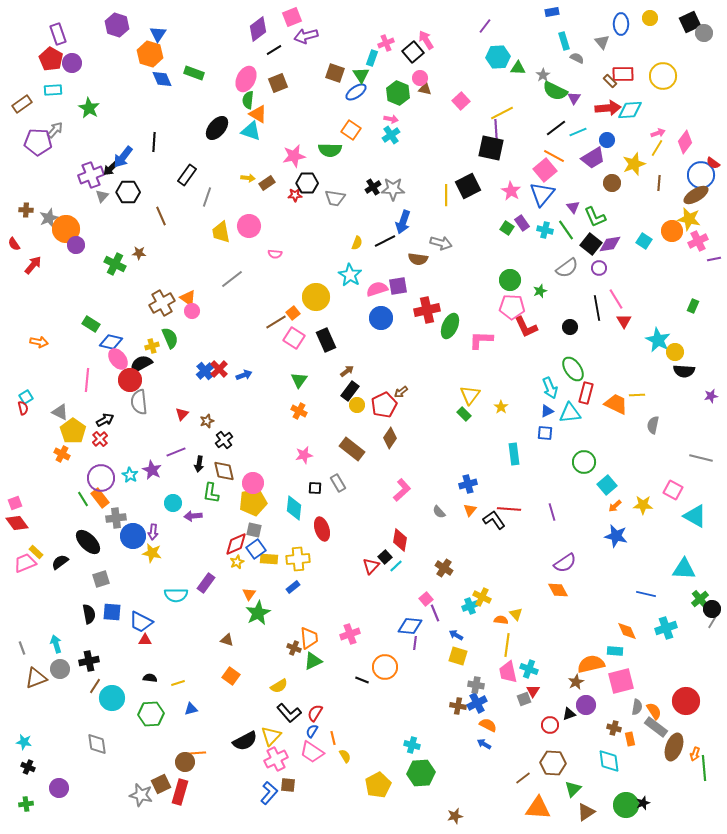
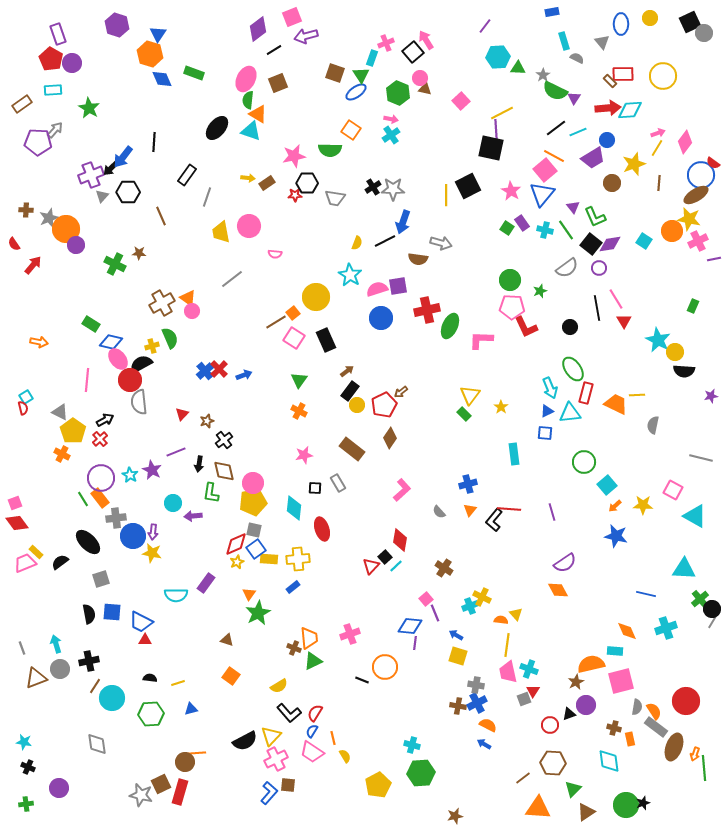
black L-shape at (494, 520): rotated 105 degrees counterclockwise
